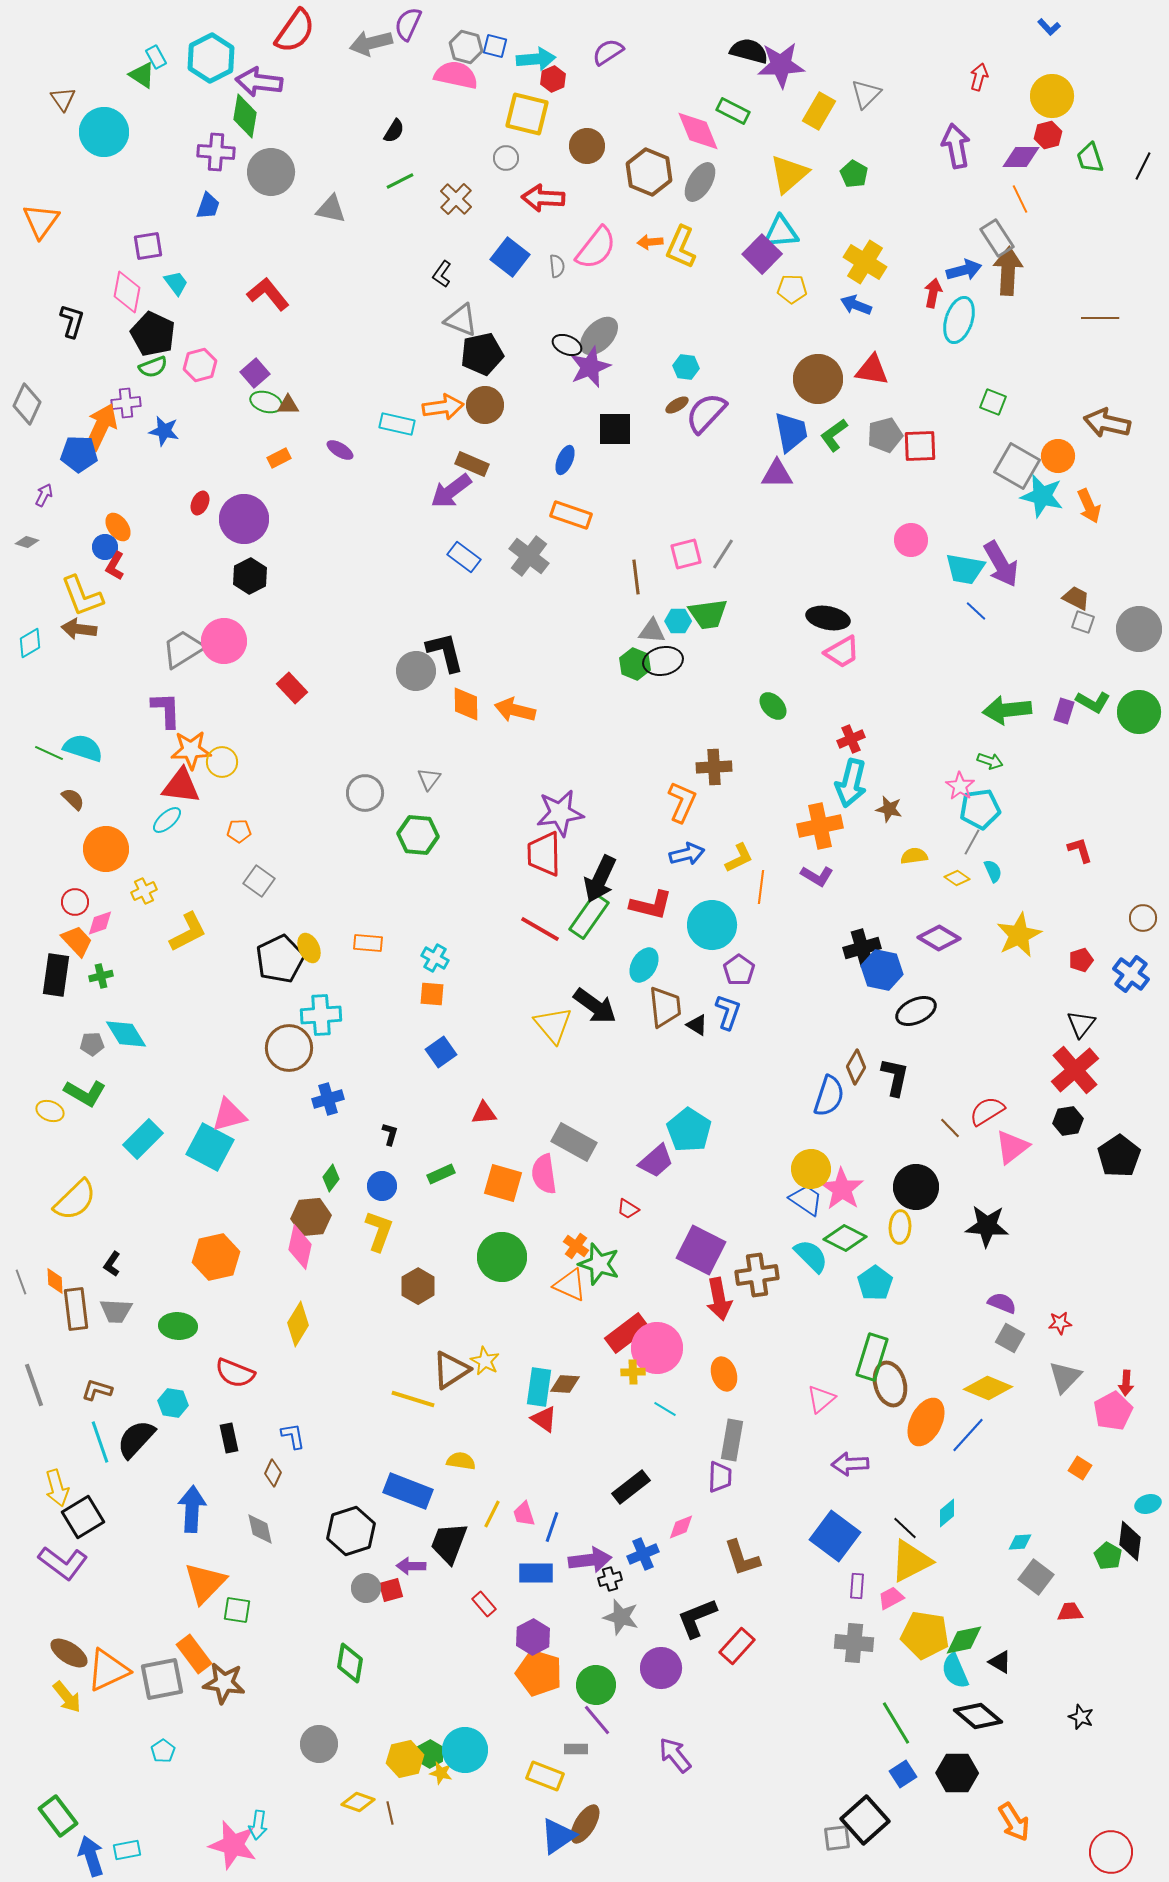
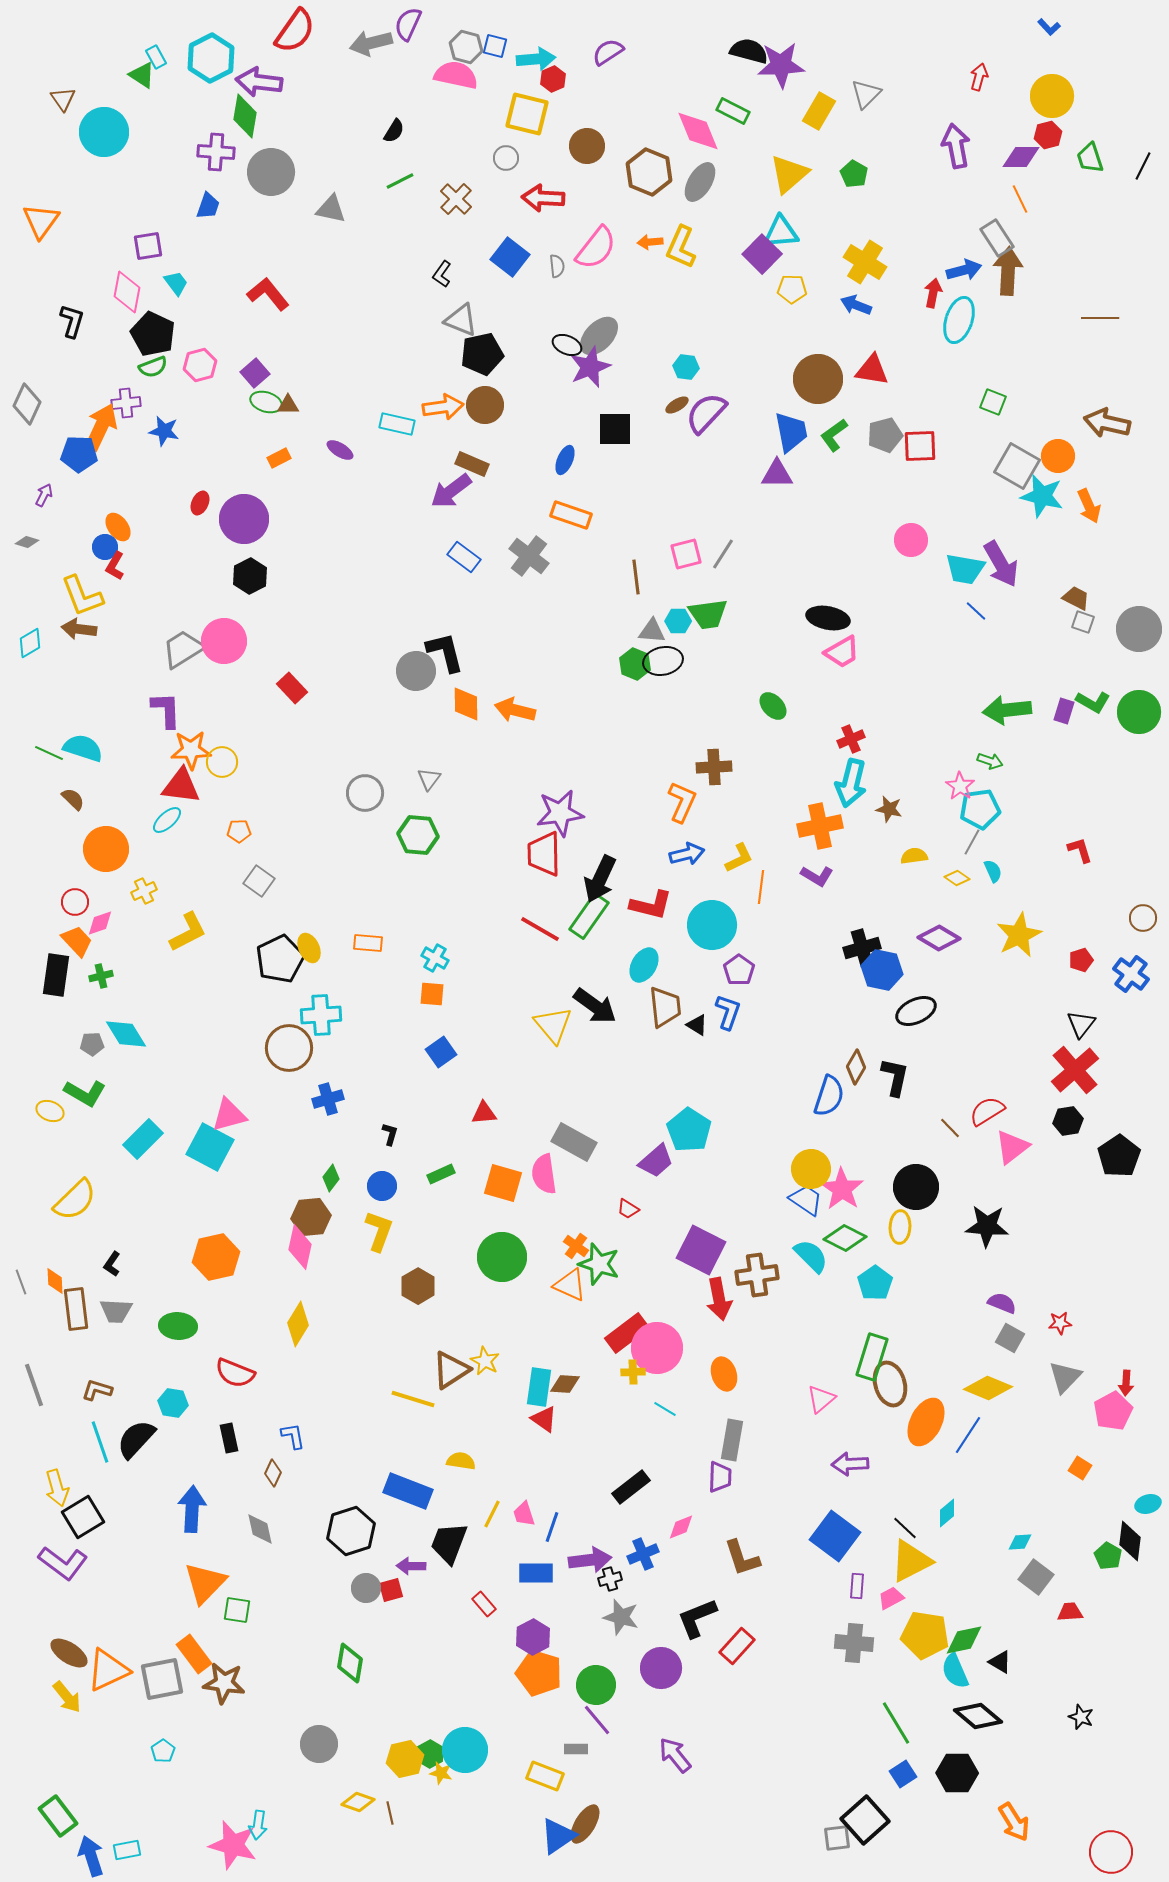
blue line at (968, 1435): rotated 9 degrees counterclockwise
